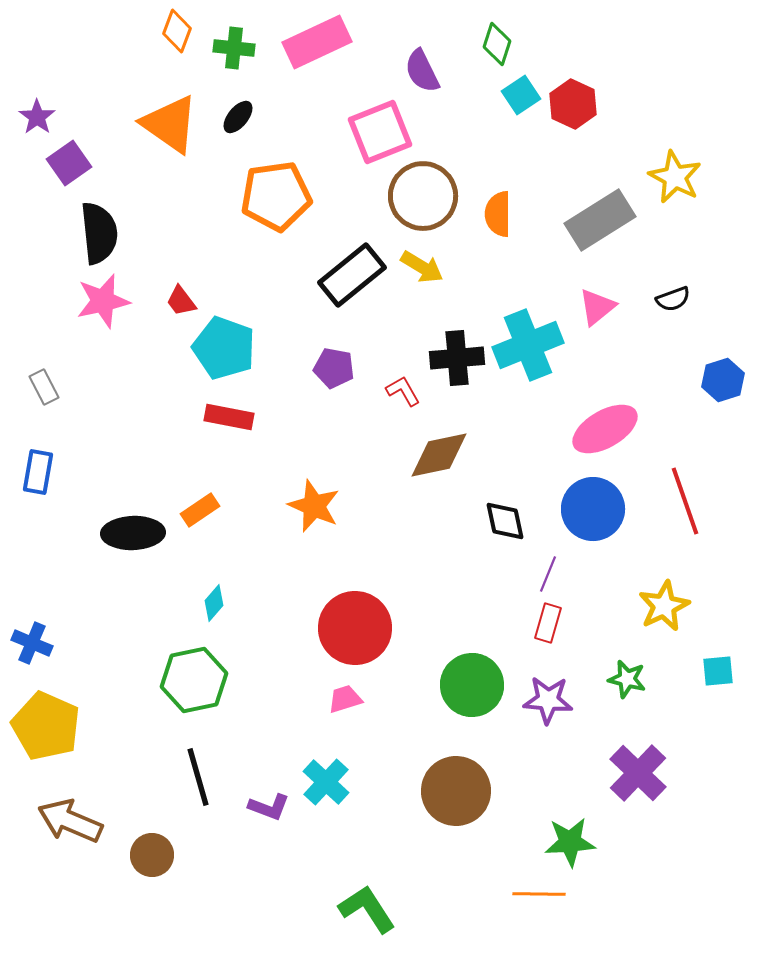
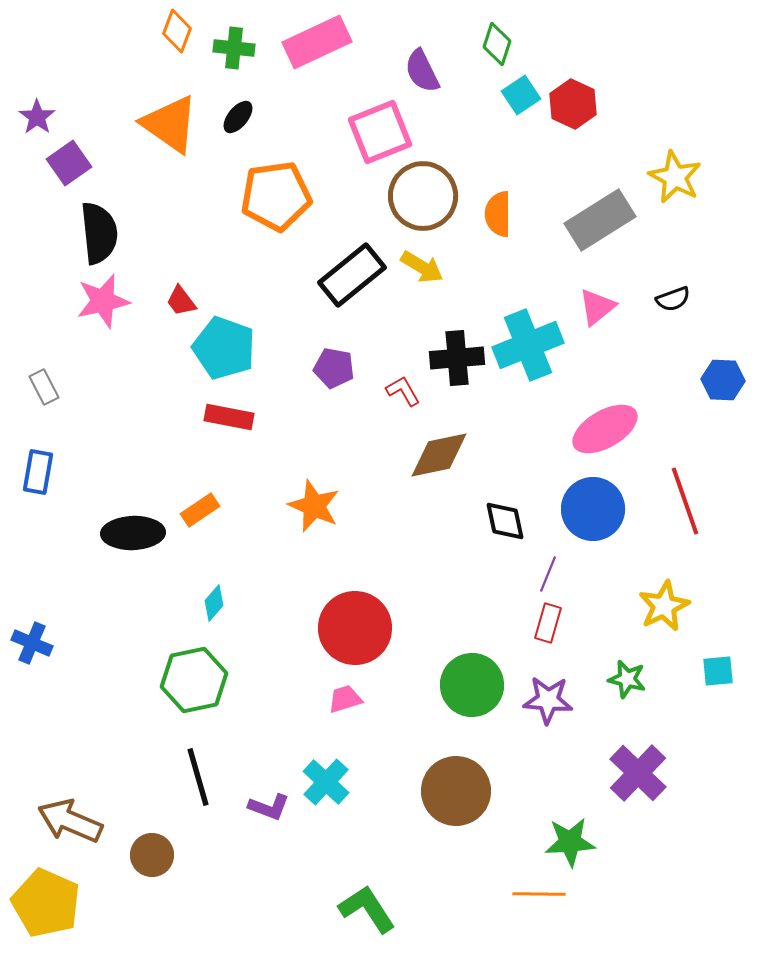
blue hexagon at (723, 380): rotated 21 degrees clockwise
yellow pentagon at (46, 726): moved 177 px down
